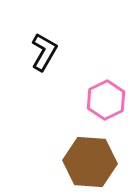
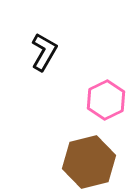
brown hexagon: moved 1 px left; rotated 18 degrees counterclockwise
